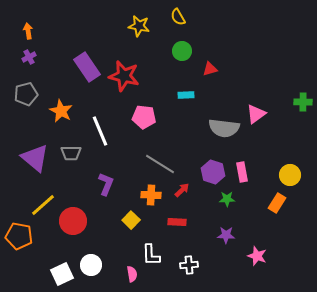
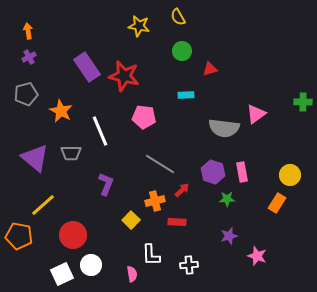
orange cross: moved 4 px right, 6 px down; rotated 18 degrees counterclockwise
red circle: moved 14 px down
purple star: moved 3 px right, 1 px down; rotated 18 degrees counterclockwise
